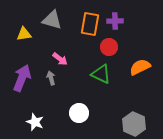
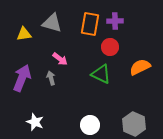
gray triangle: moved 3 px down
red circle: moved 1 px right
white circle: moved 11 px right, 12 px down
